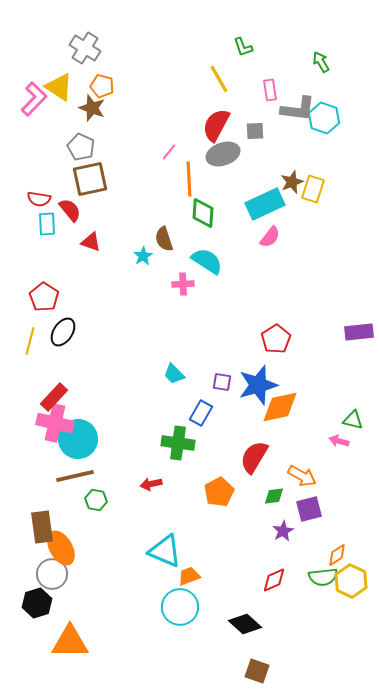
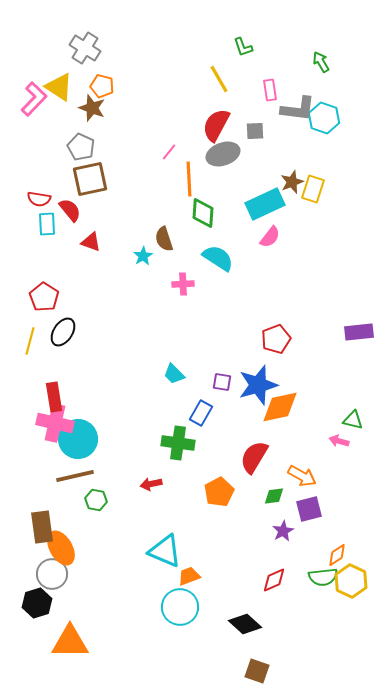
cyan semicircle at (207, 261): moved 11 px right, 3 px up
red pentagon at (276, 339): rotated 12 degrees clockwise
red rectangle at (54, 397): rotated 52 degrees counterclockwise
